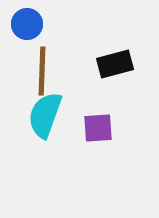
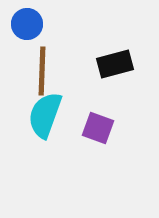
purple square: rotated 24 degrees clockwise
